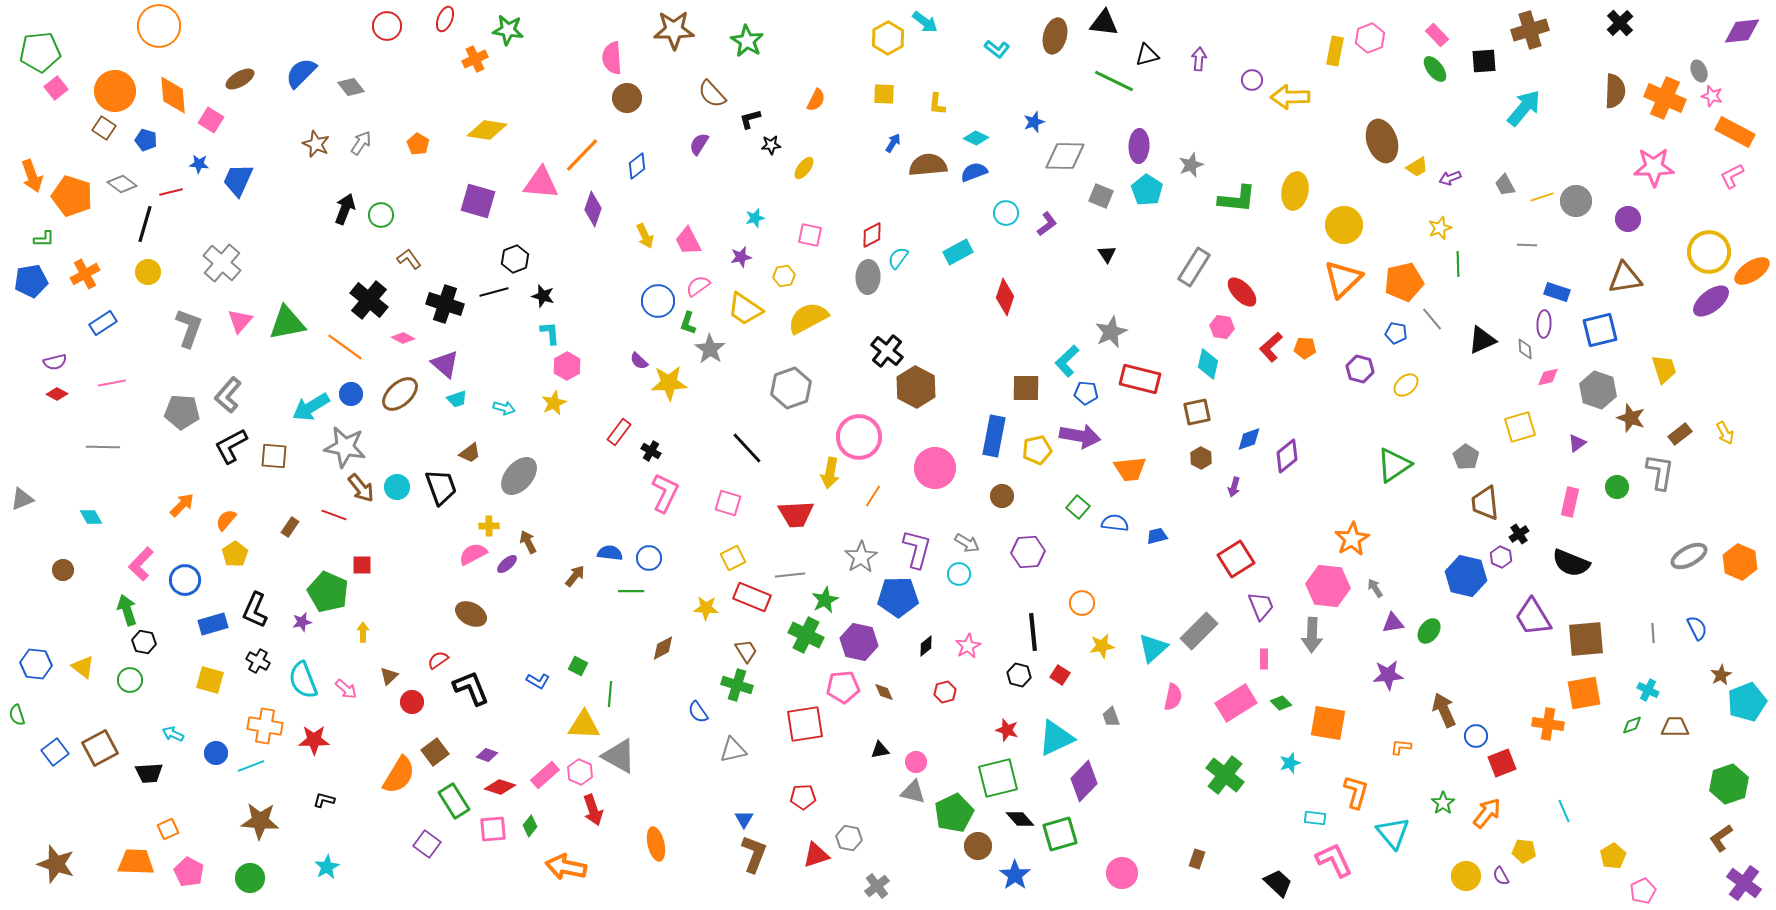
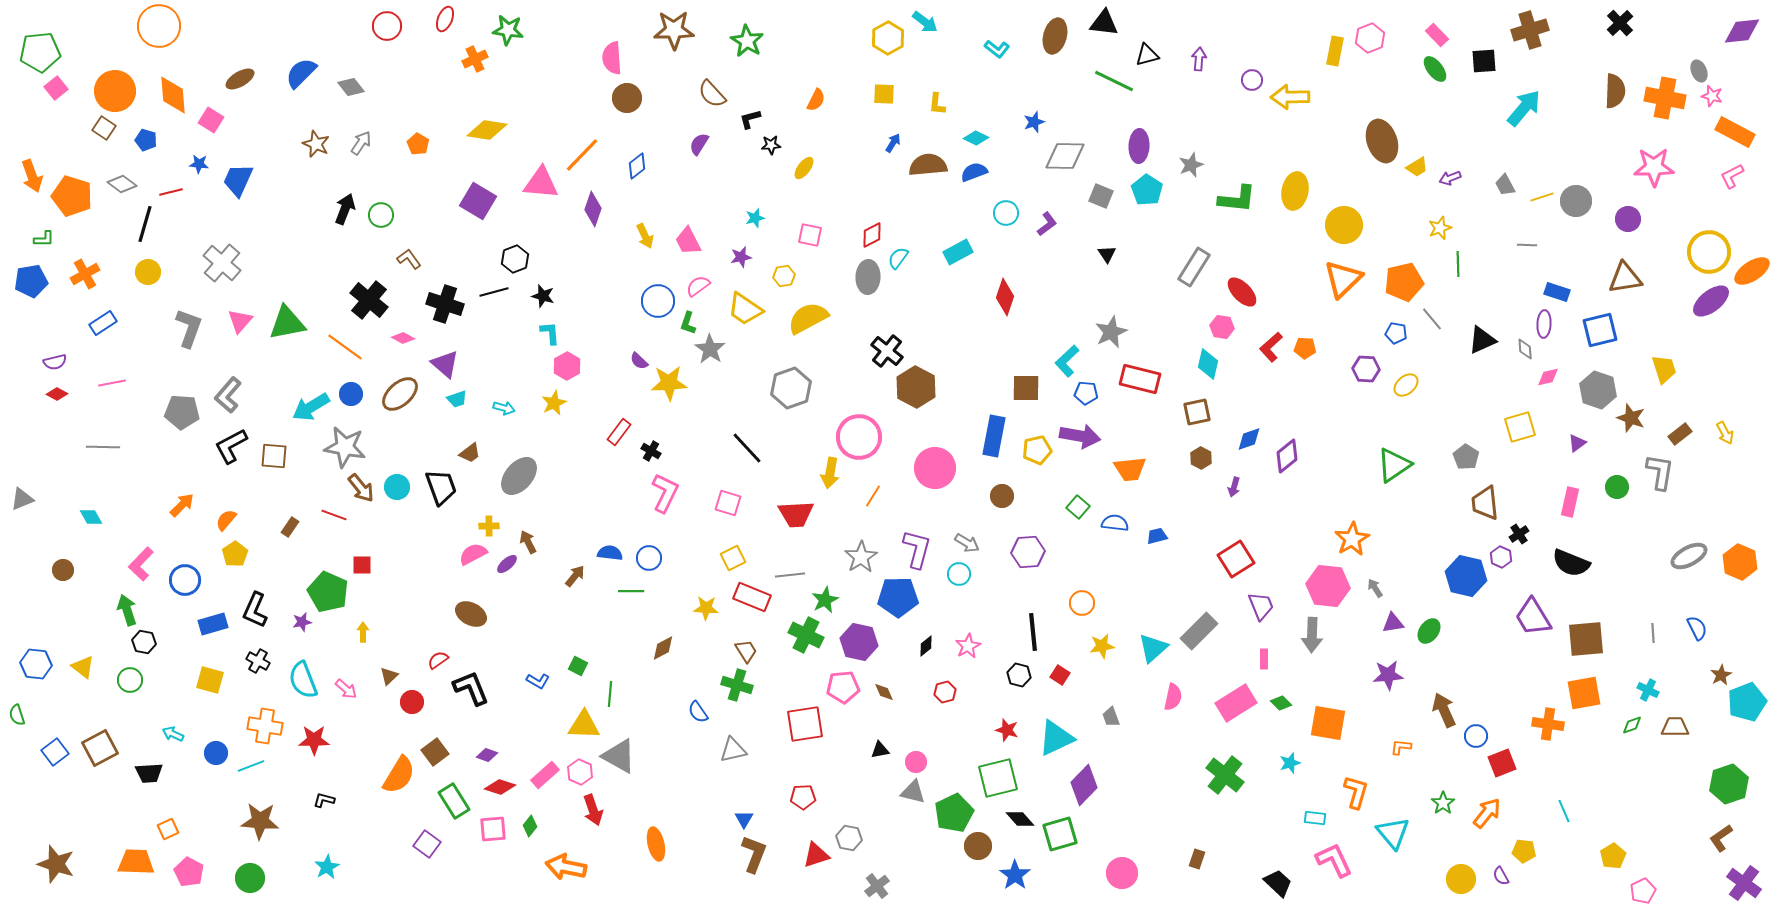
orange cross at (1665, 98): rotated 12 degrees counterclockwise
purple square at (478, 201): rotated 15 degrees clockwise
purple hexagon at (1360, 369): moved 6 px right; rotated 12 degrees counterclockwise
purple diamond at (1084, 781): moved 4 px down
yellow circle at (1466, 876): moved 5 px left, 3 px down
